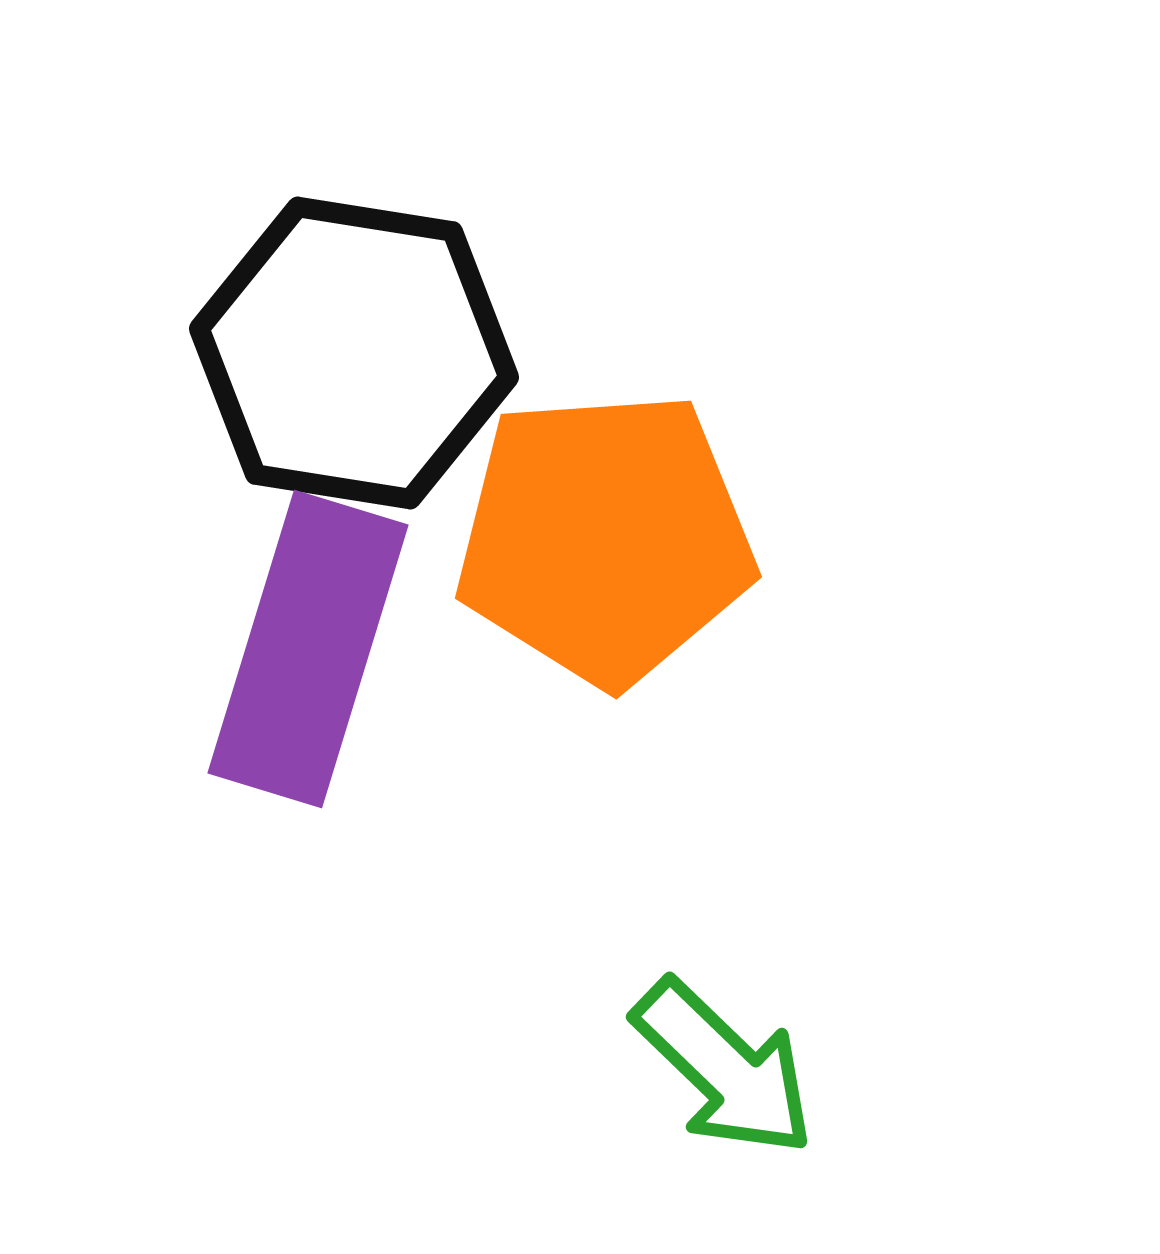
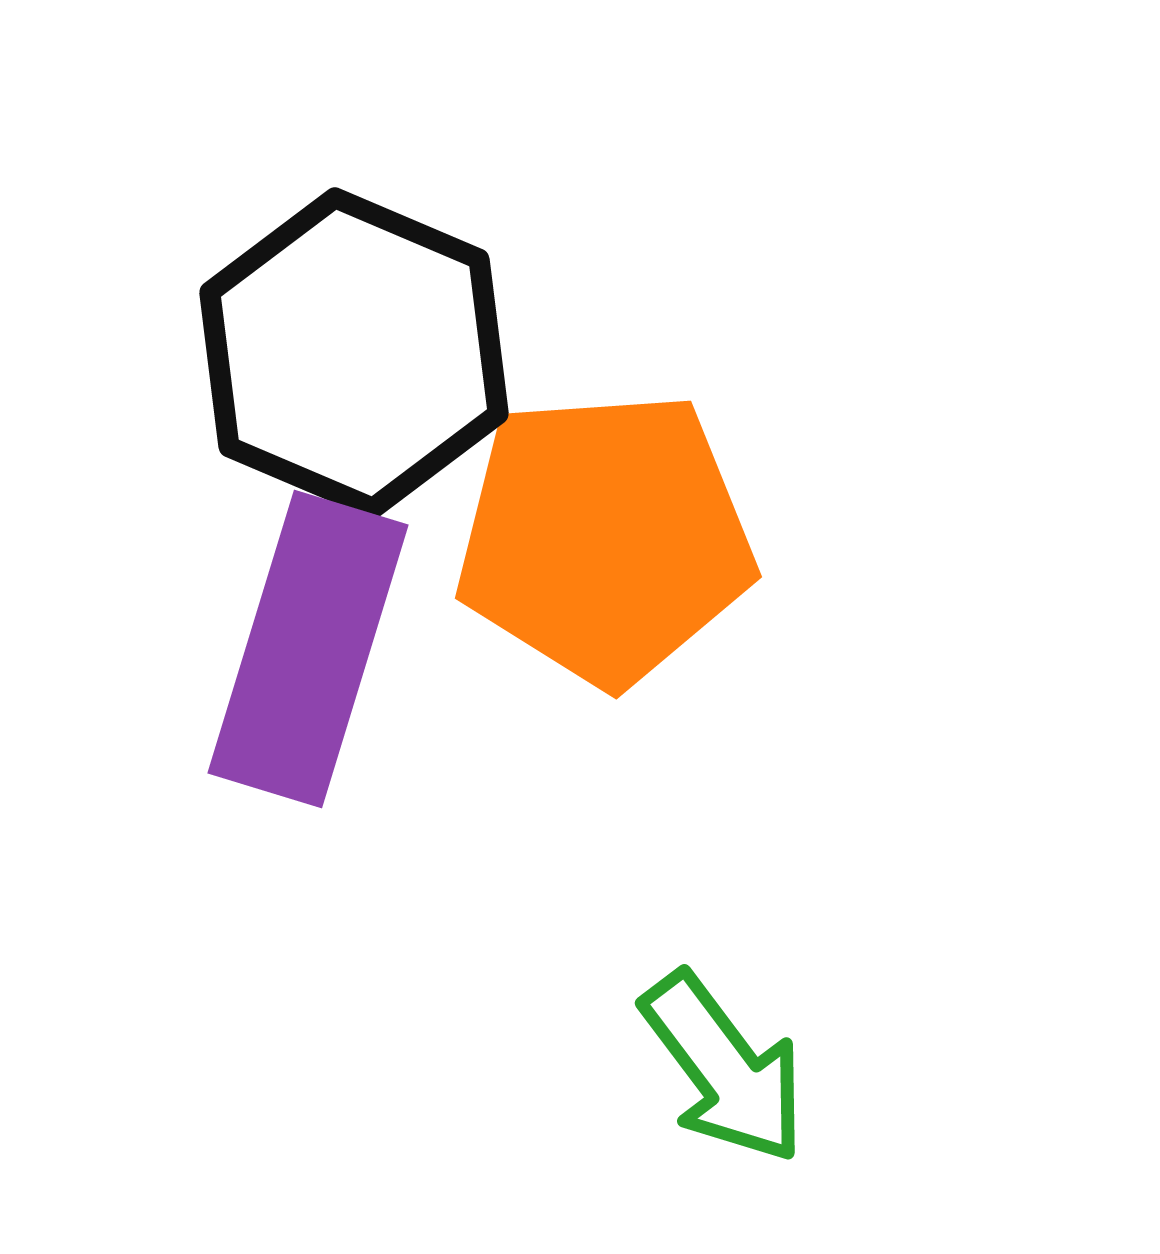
black hexagon: rotated 14 degrees clockwise
green arrow: rotated 9 degrees clockwise
